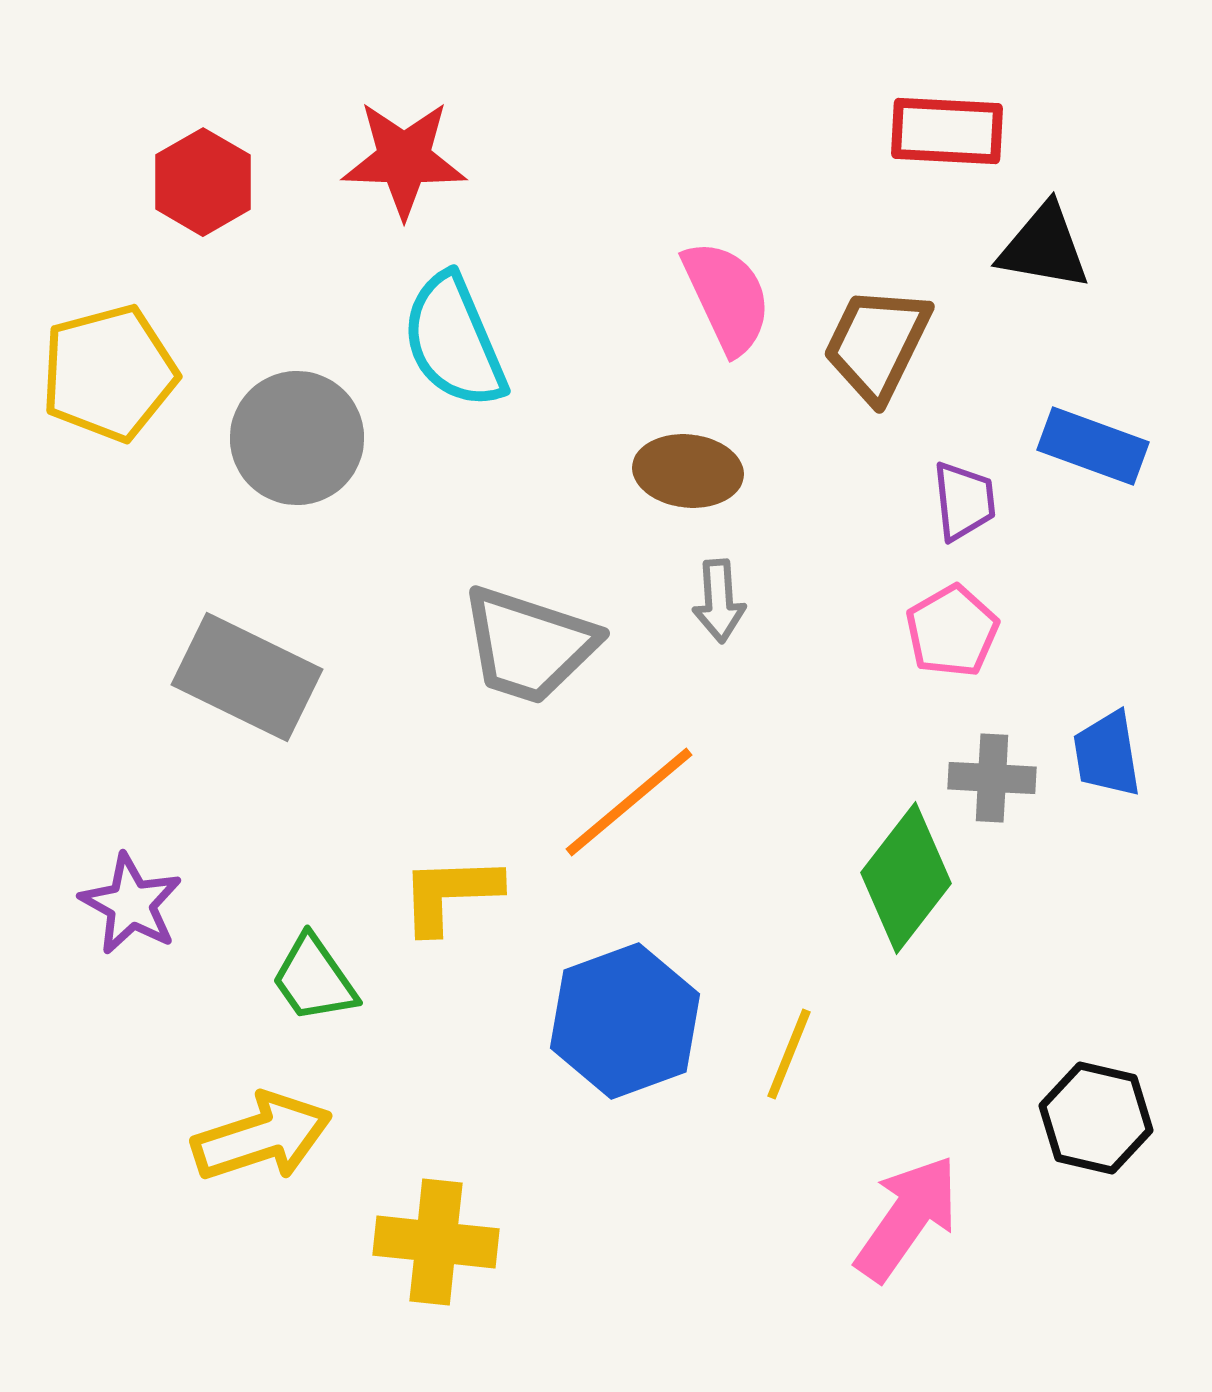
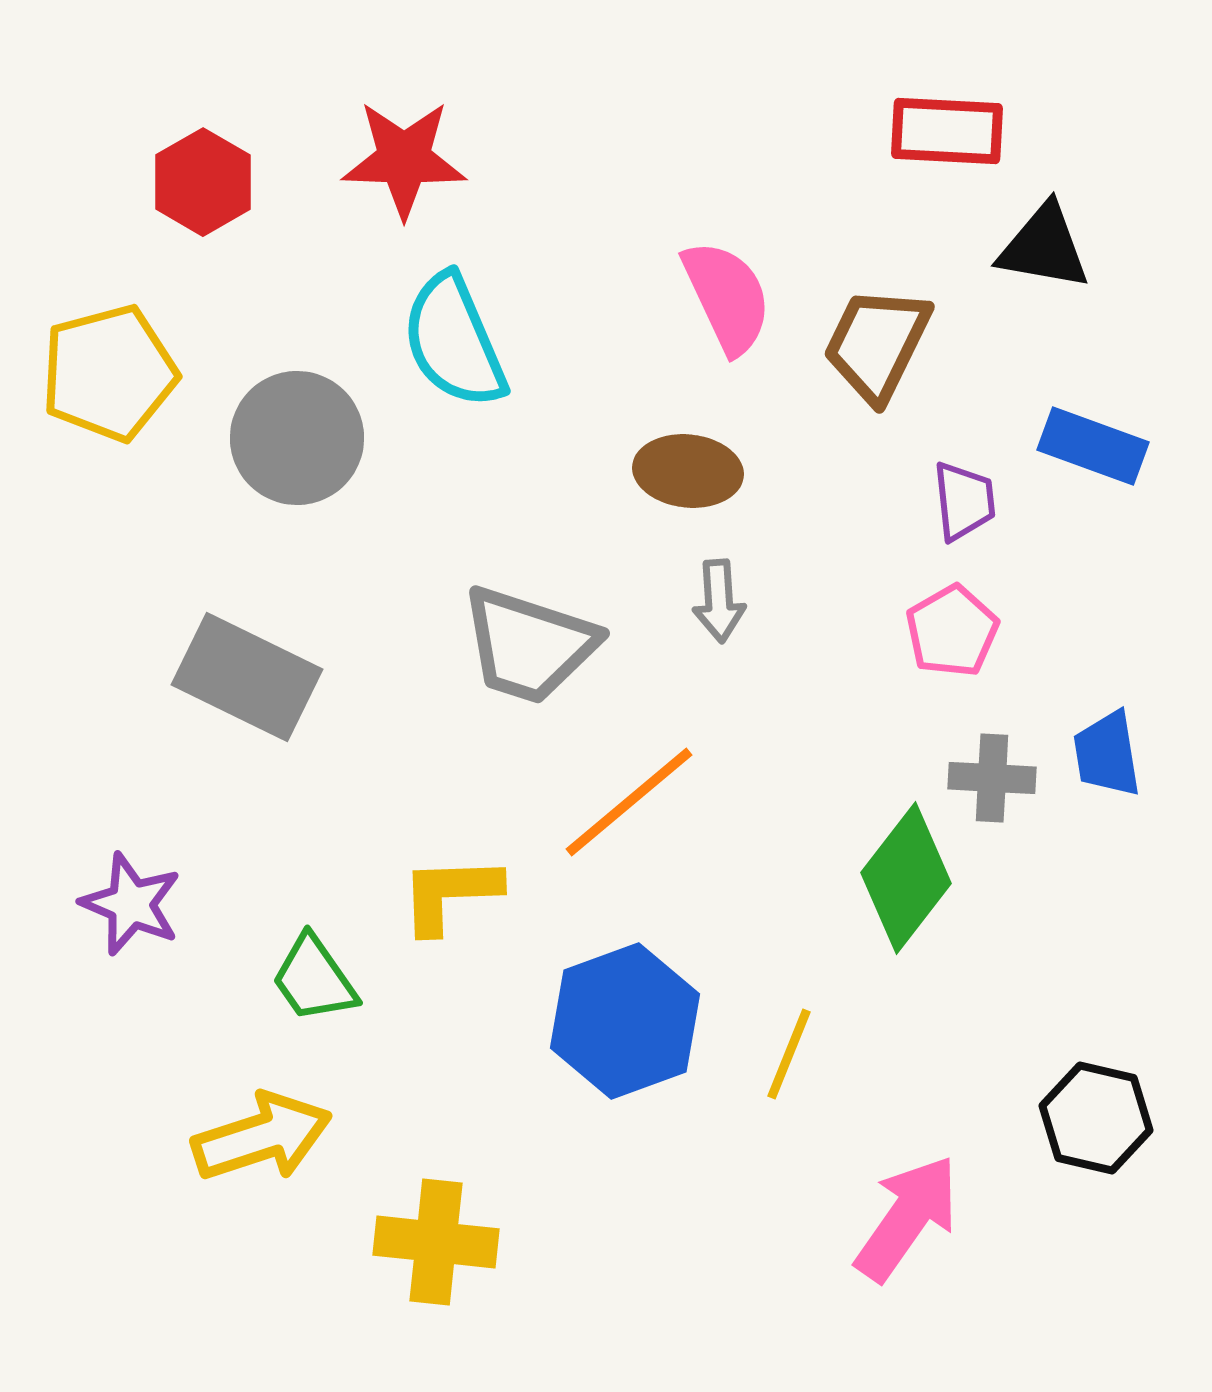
purple star: rotated 6 degrees counterclockwise
